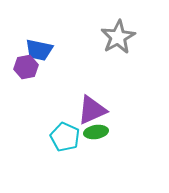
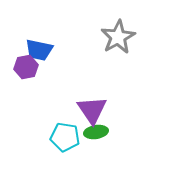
purple triangle: rotated 40 degrees counterclockwise
cyan pentagon: rotated 16 degrees counterclockwise
